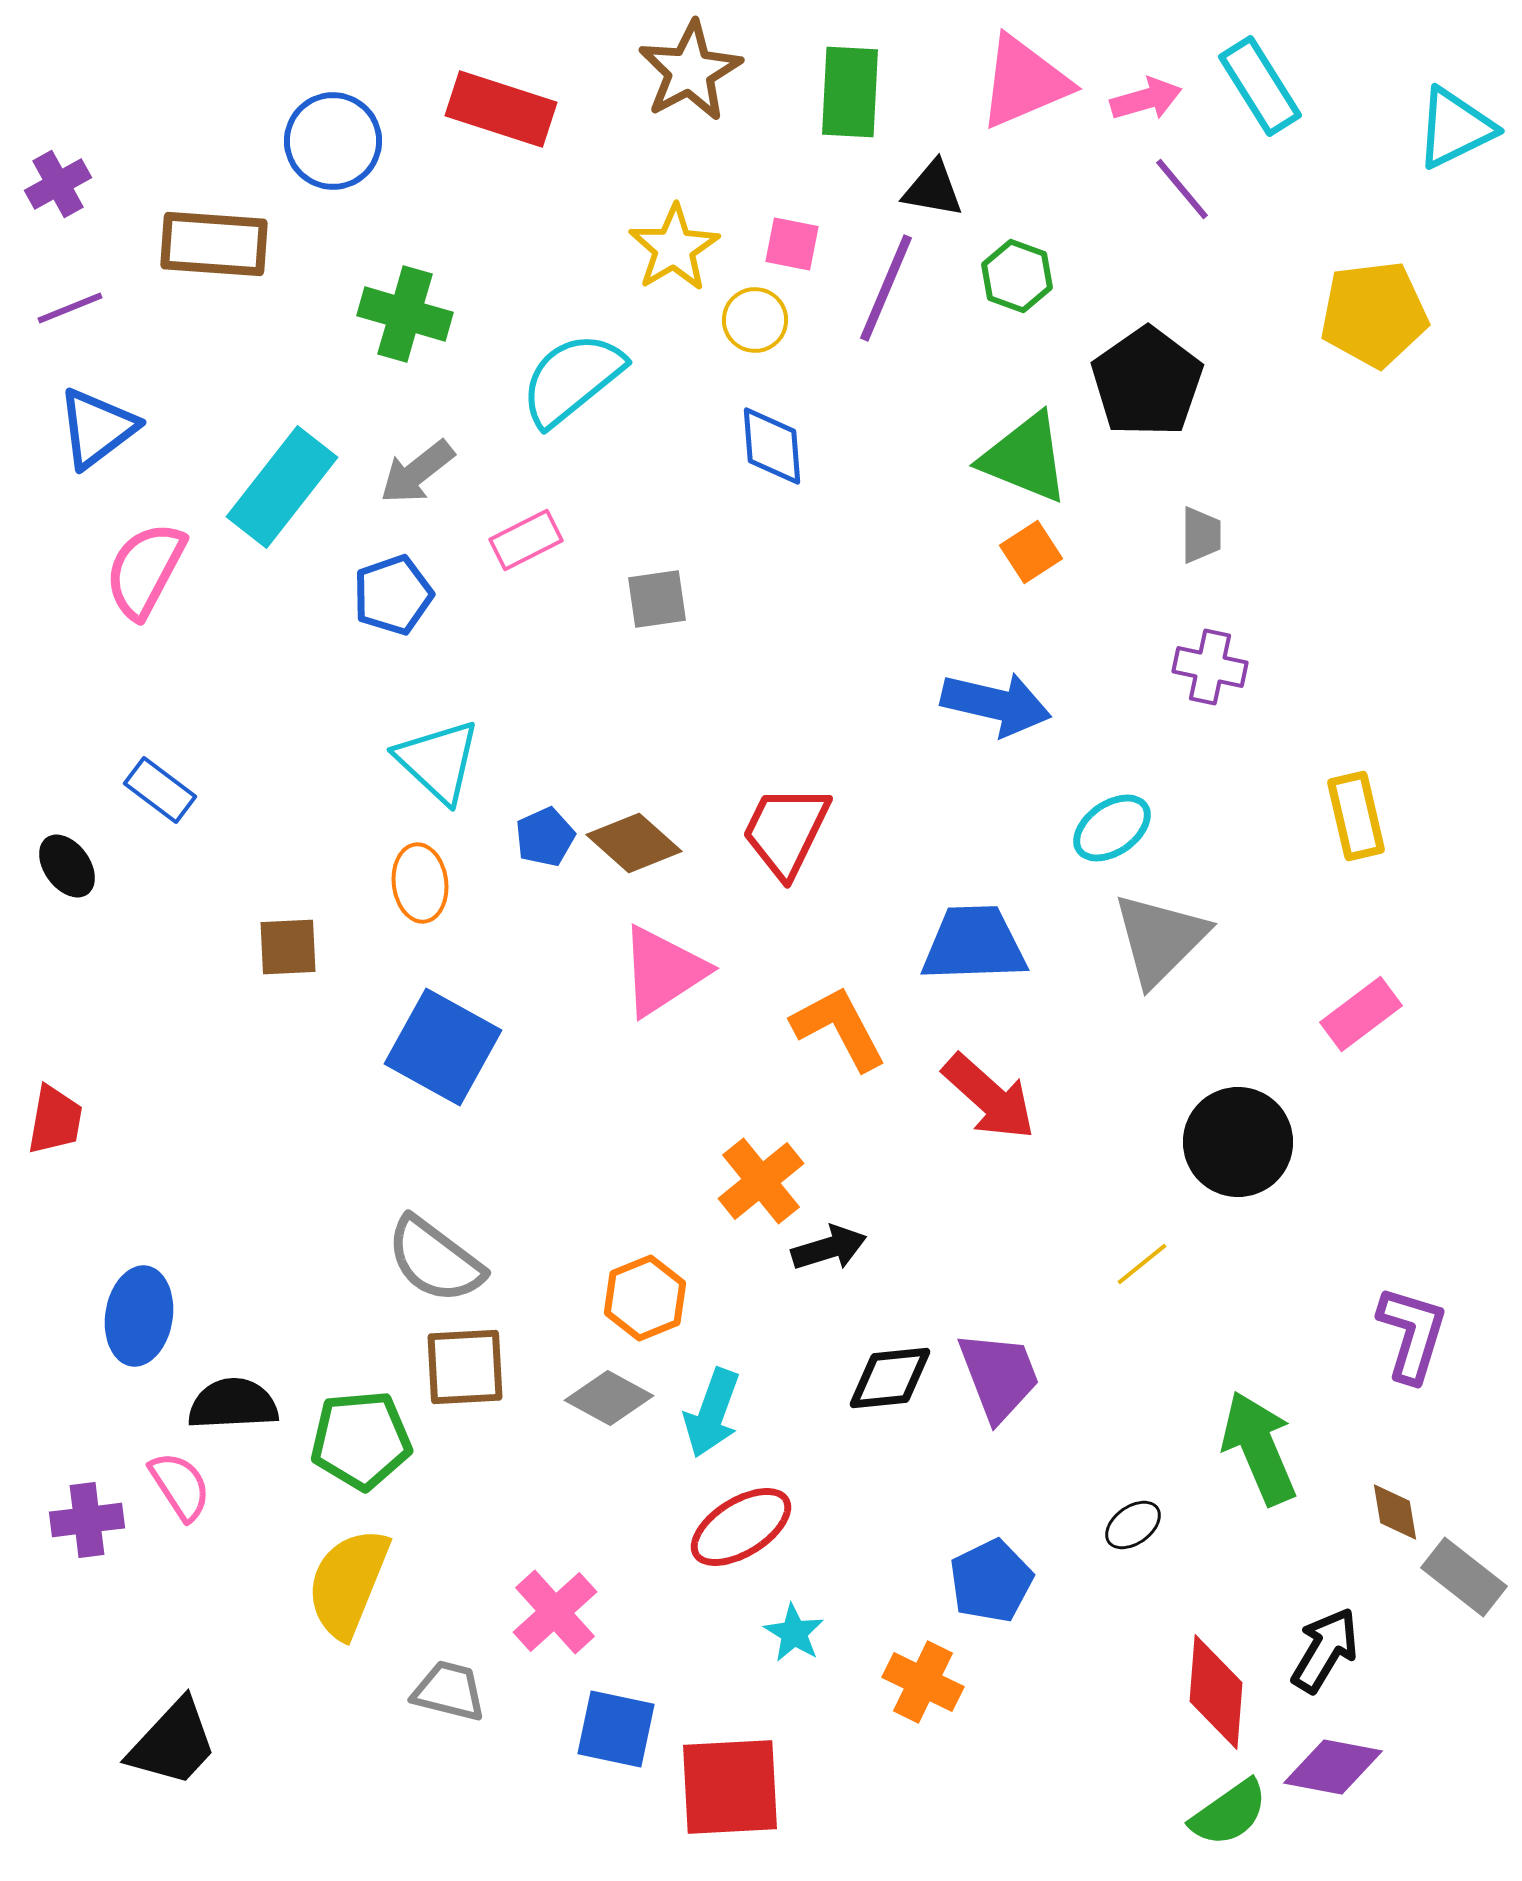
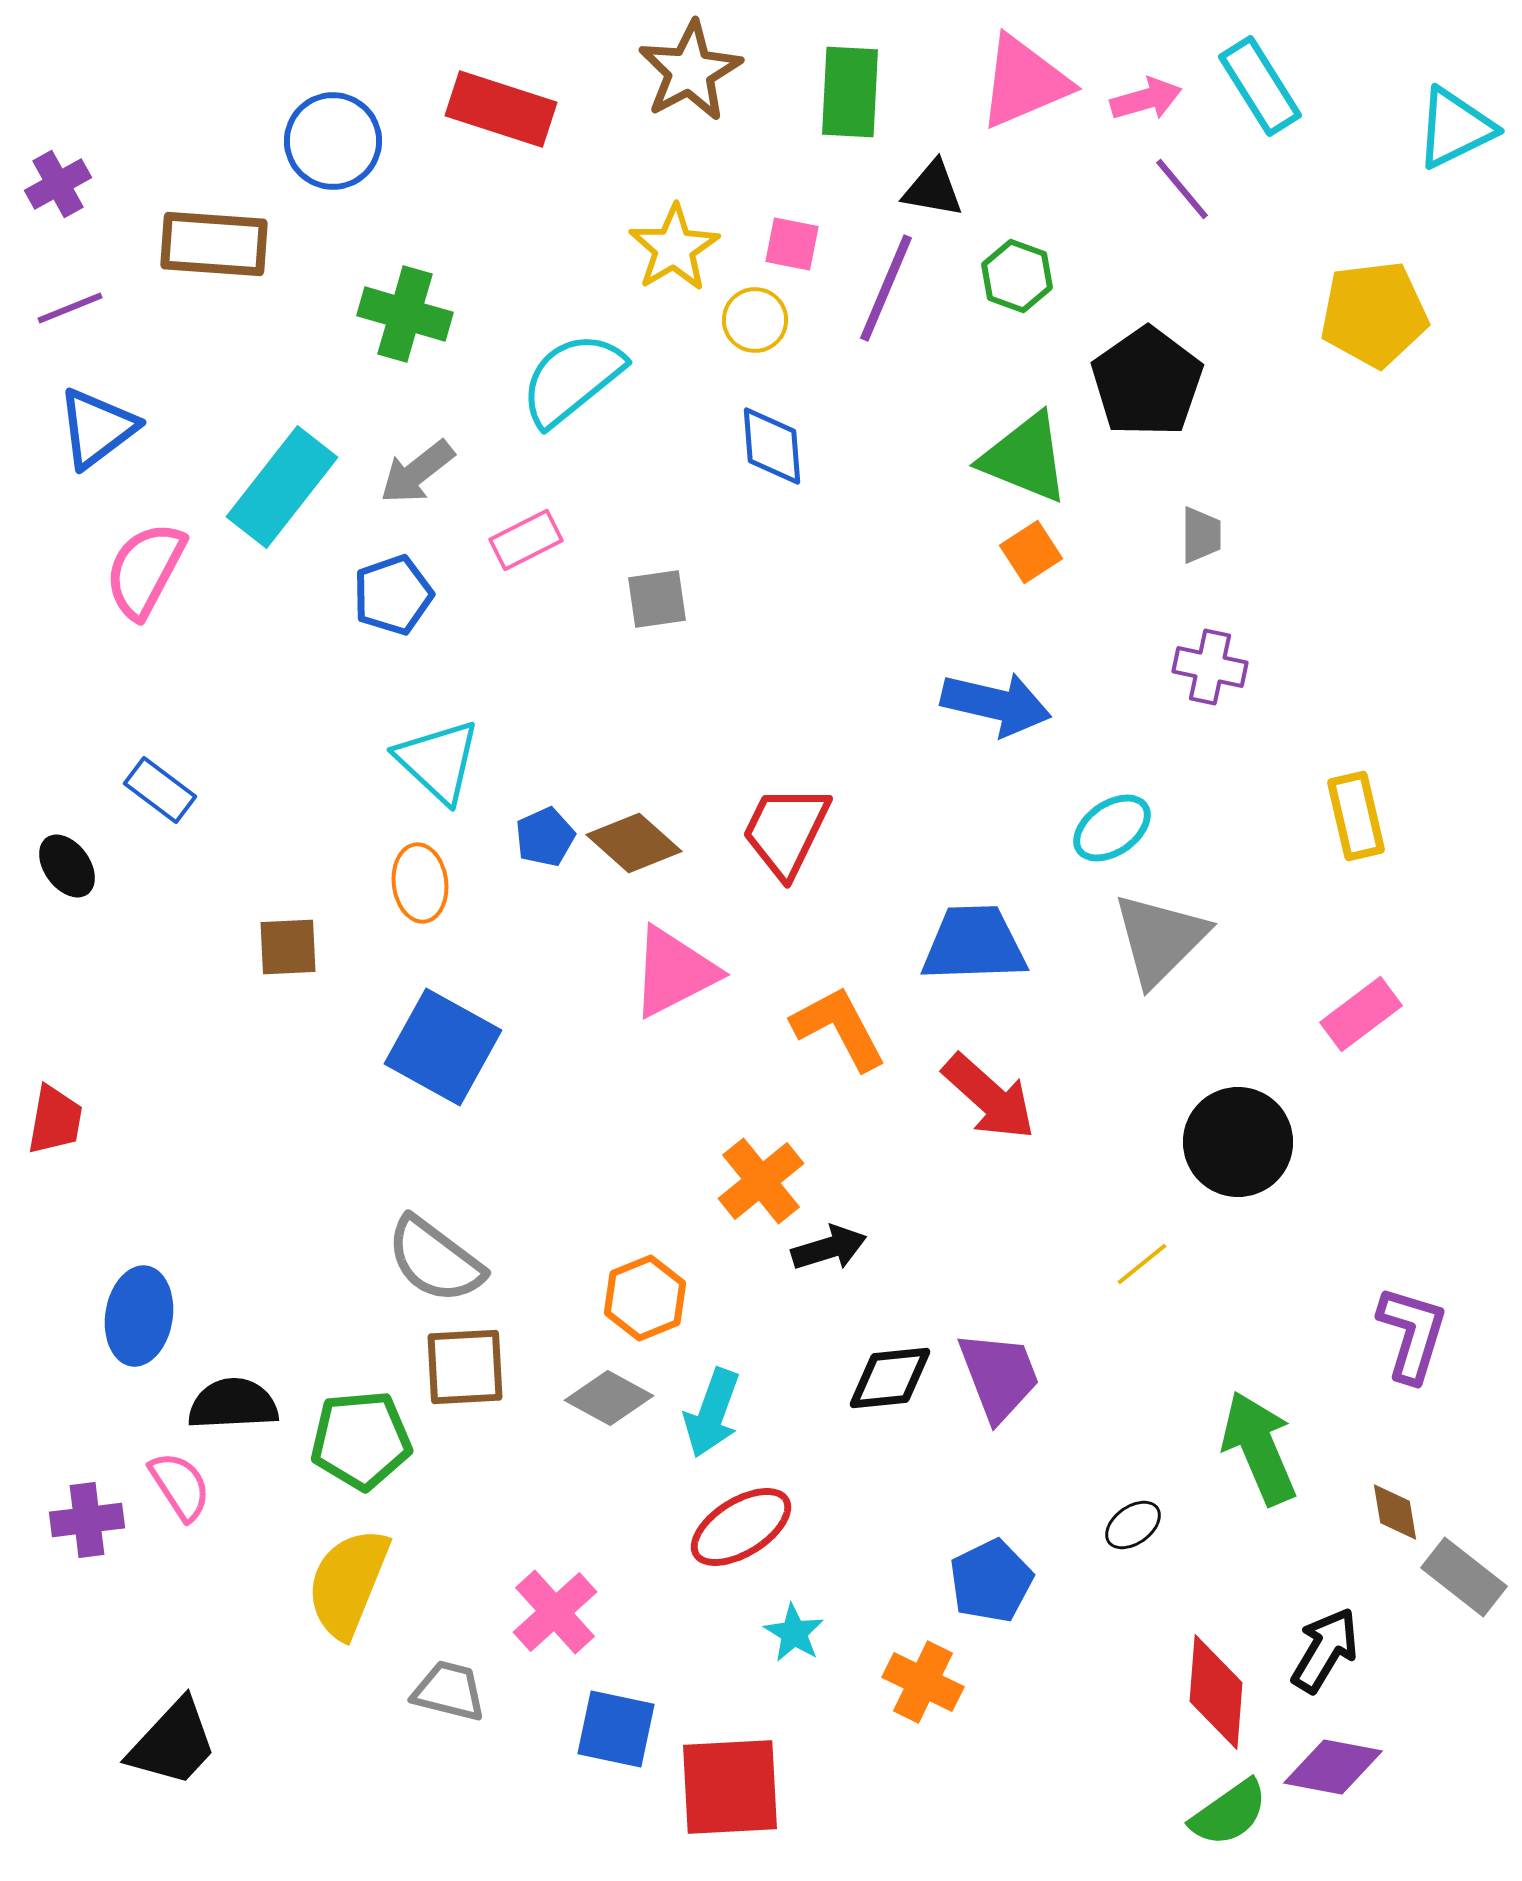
pink triangle at (663, 971): moved 11 px right, 1 px down; rotated 6 degrees clockwise
